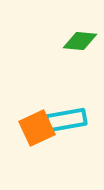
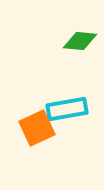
cyan rectangle: moved 1 px right, 11 px up
